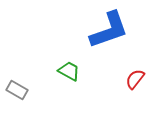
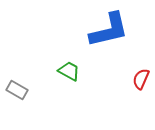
blue L-shape: rotated 6 degrees clockwise
red semicircle: moved 6 px right; rotated 15 degrees counterclockwise
